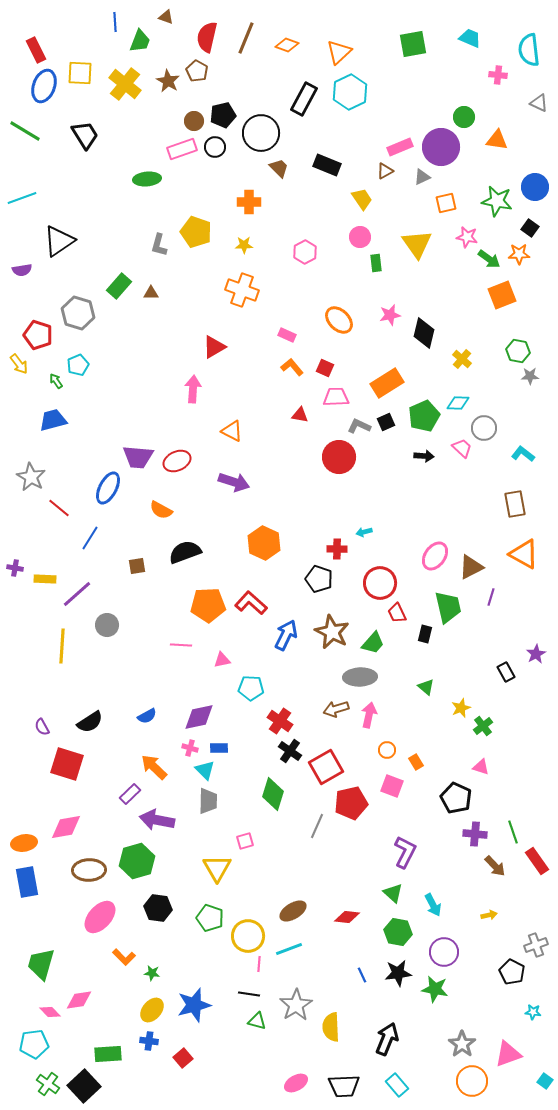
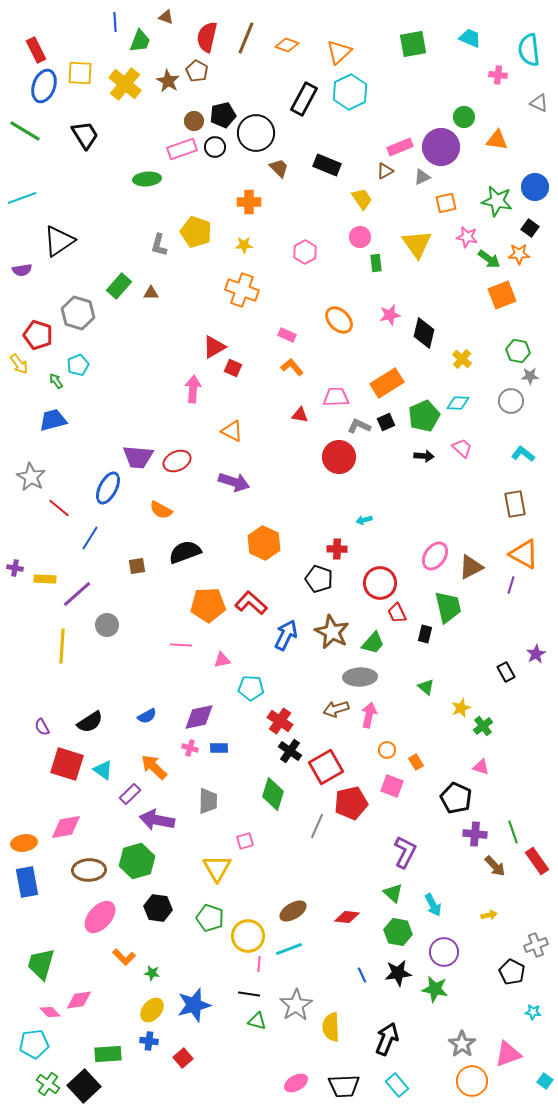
black circle at (261, 133): moved 5 px left
red square at (325, 368): moved 92 px left
gray circle at (484, 428): moved 27 px right, 27 px up
cyan arrow at (364, 532): moved 12 px up
purple line at (491, 597): moved 20 px right, 12 px up
cyan triangle at (205, 770): moved 102 px left; rotated 10 degrees counterclockwise
